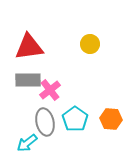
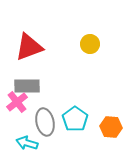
red triangle: rotated 12 degrees counterclockwise
gray rectangle: moved 1 px left, 6 px down
pink cross: moved 33 px left, 12 px down
orange hexagon: moved 8 px down
cyan arrow: rotated 55 degrees clockwise
